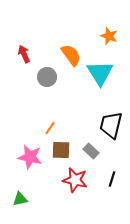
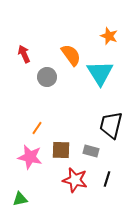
orange line: moved 13 px left
gray rectangle: rotated 28 degrees counterclockwise
black line: moved 5 px left
